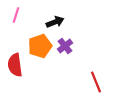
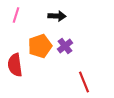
black arrow: moved 2 px right, 6 px up; rotated 24 degrees clockwise
red line: moved 12 px left
